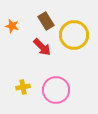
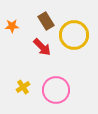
orange star: rotated 16 degrees counterclockwise
yellow cross: rotated 24 degrees counterclockwise
